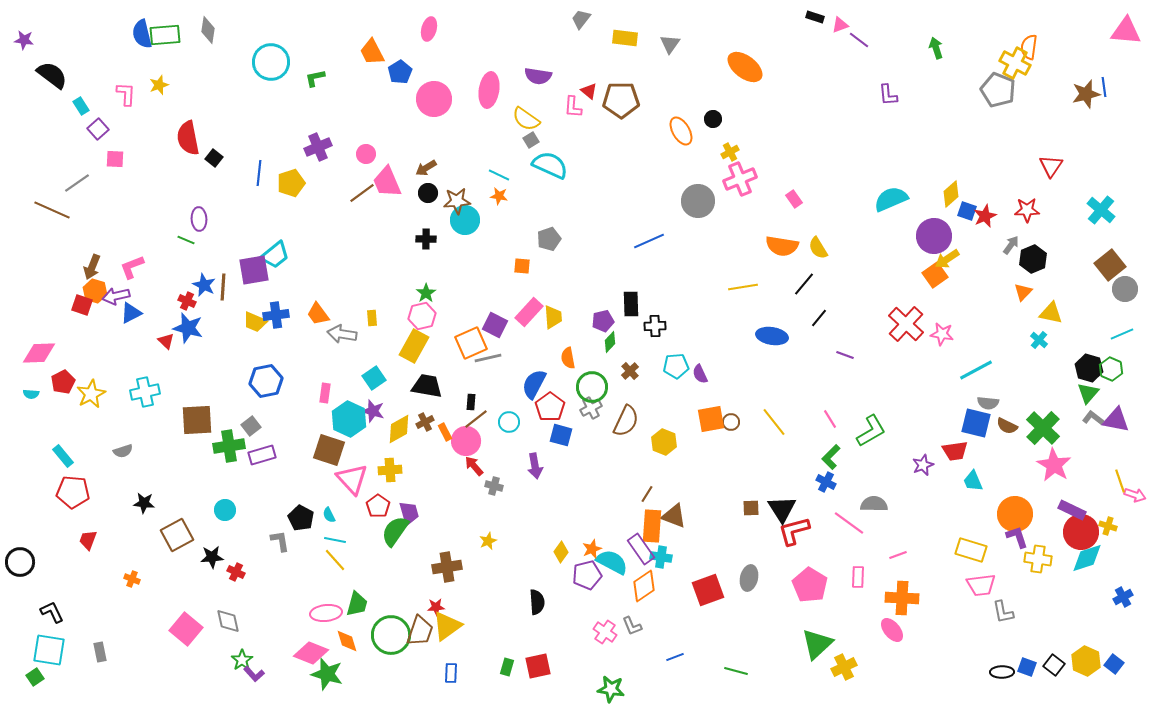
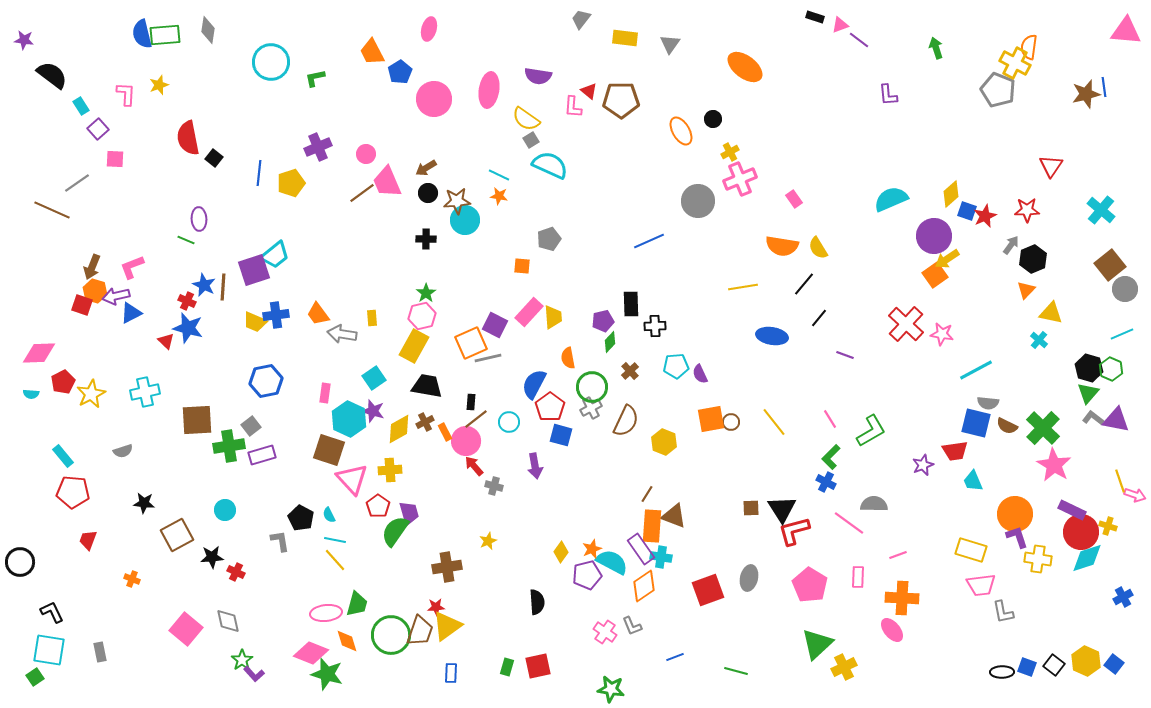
purple square at (254, 270): rotated 8 degrees counterclockwise
orange triangle at (1023, 292): moved 3 px right, 2 px up
